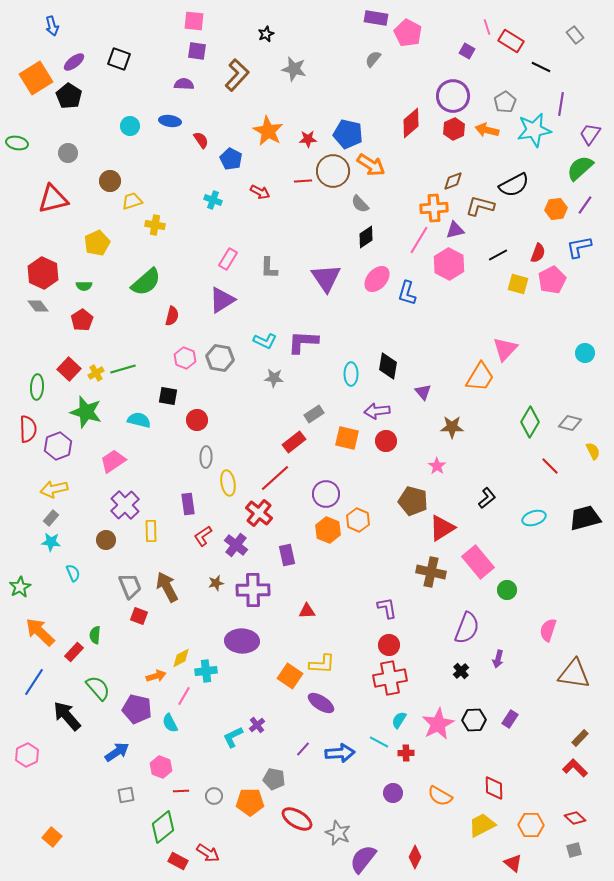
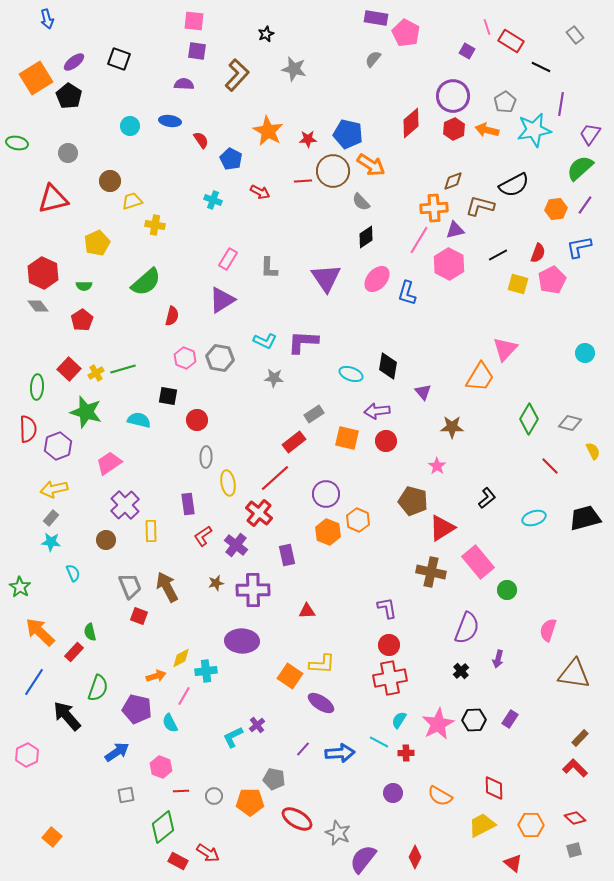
blue arrow at (52, 26): moved 5 px left, 7 px up
pink pentagon at (408, 33): moved 2 px left
gray semicircle at (360, 204): moved 1 px right, 2 px up
cyan ellipse at (351, 374): rotated 70 degrees counterclockwise
green diamond at (530, 422): moved 1 px left, 3 px up
pink trapezoid at (113, 461): moved 4 px left, 2 px down
orange hexagon at (328, 530): moved 2 px down
green star at (20, 587): rotated 10 degrees counterclockwise
green semicircle at (95, 635): moved 5 px left, 3 px up; rotated 18 degrees counterclockwise
green semicircle at (98, 688): rotated 60 degrees clockwise
